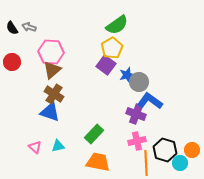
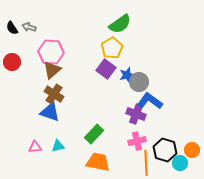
green semicircle: moved 3 px right, 1 px up
purple square: moved 4 px down
pink triangle: rotated 48 degrees counterclockwise
